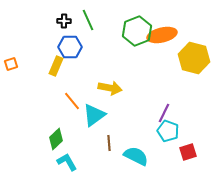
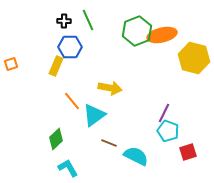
brown line: rotated 63 degrees counterclockwise
cyan L-shape: moved 1 px right, 6 px down
